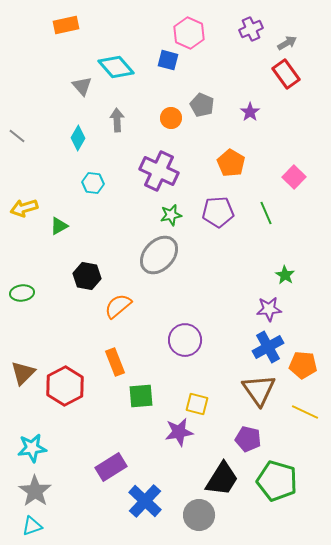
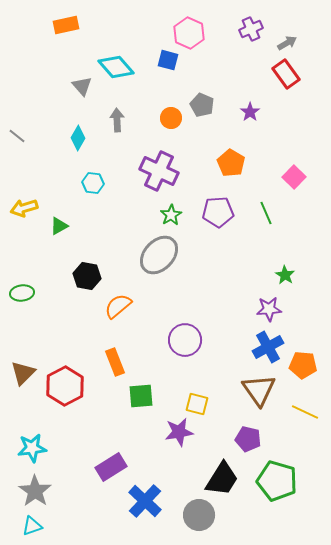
green star at (171, 215): rotated 20 degrees counterclockwise
